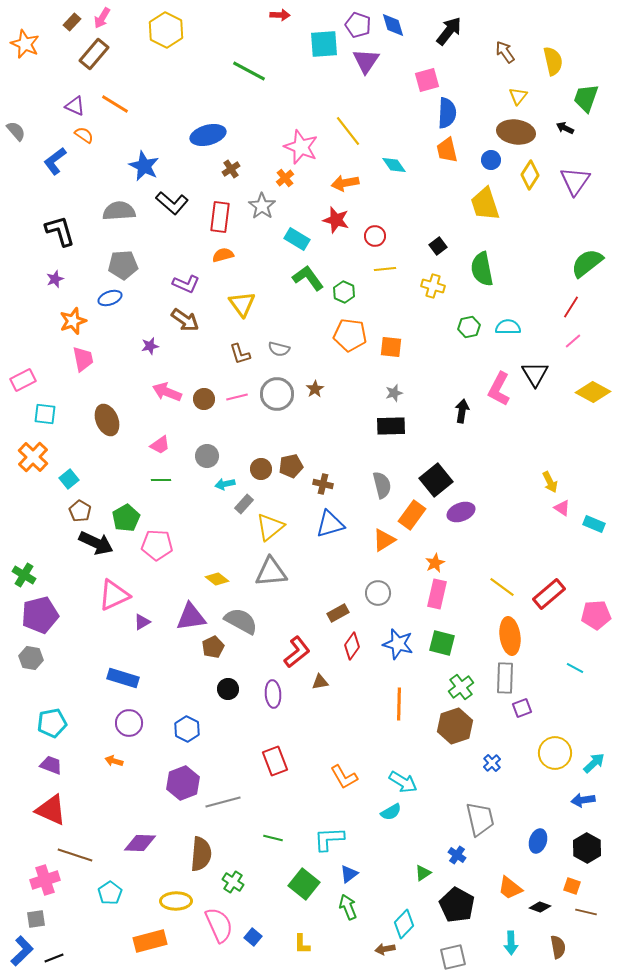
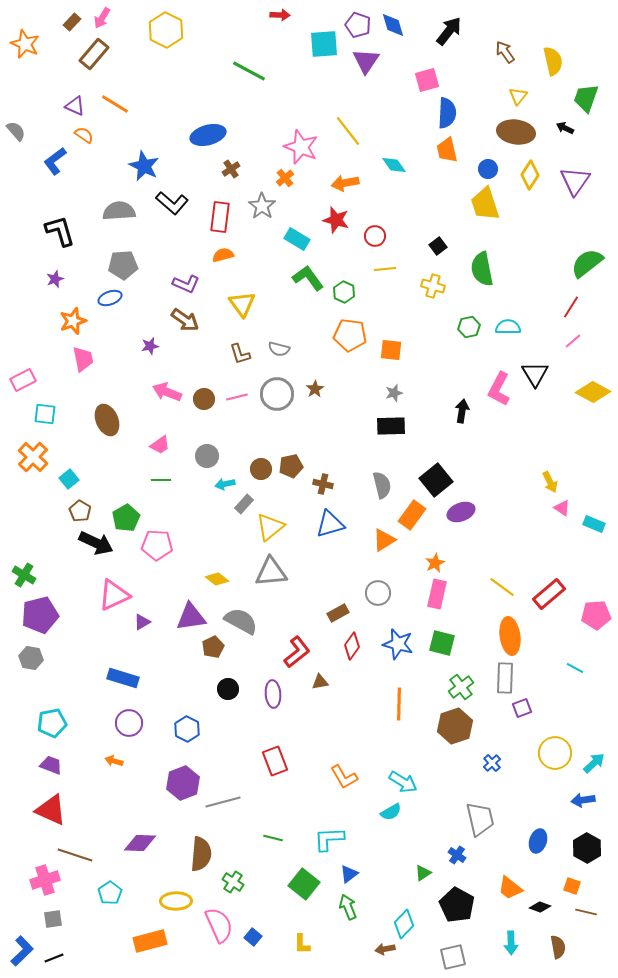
blue circle at (491, 160): moved 3 px left, 9 px down
orange square at (391, 347): moved 3 px down
gray square at (36, 919): moved 17 px right
